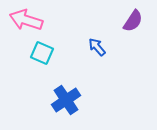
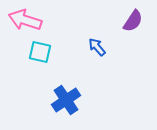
pink arrow: moved 1 px left
cyan square: moved 2 px left, 1 px up; rotated 10 degrees counterclockwise
